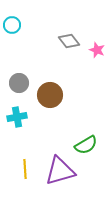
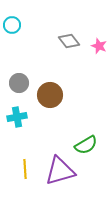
pink star: moved 2 px right, 4 px up
